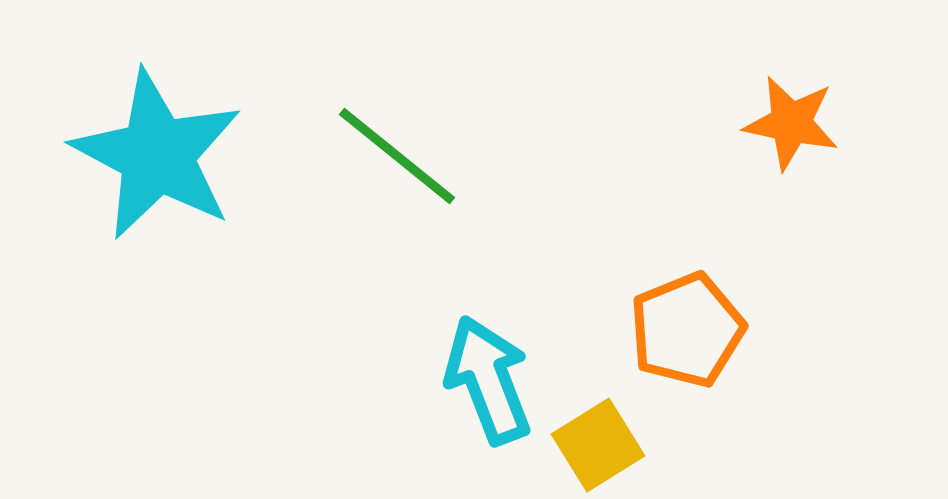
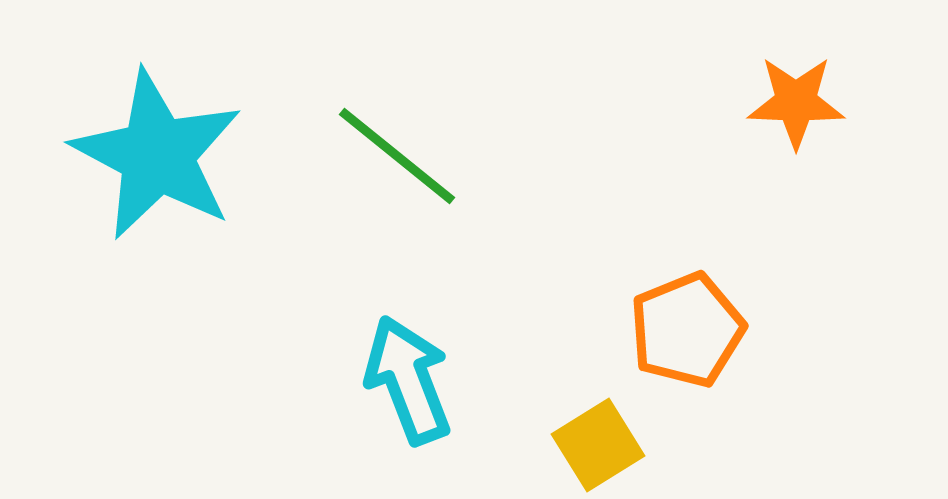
orange star: moved 5 px right, 21 px up; rotated 10 degrees counterclockwise
cyan arrow: moved 80 px left
